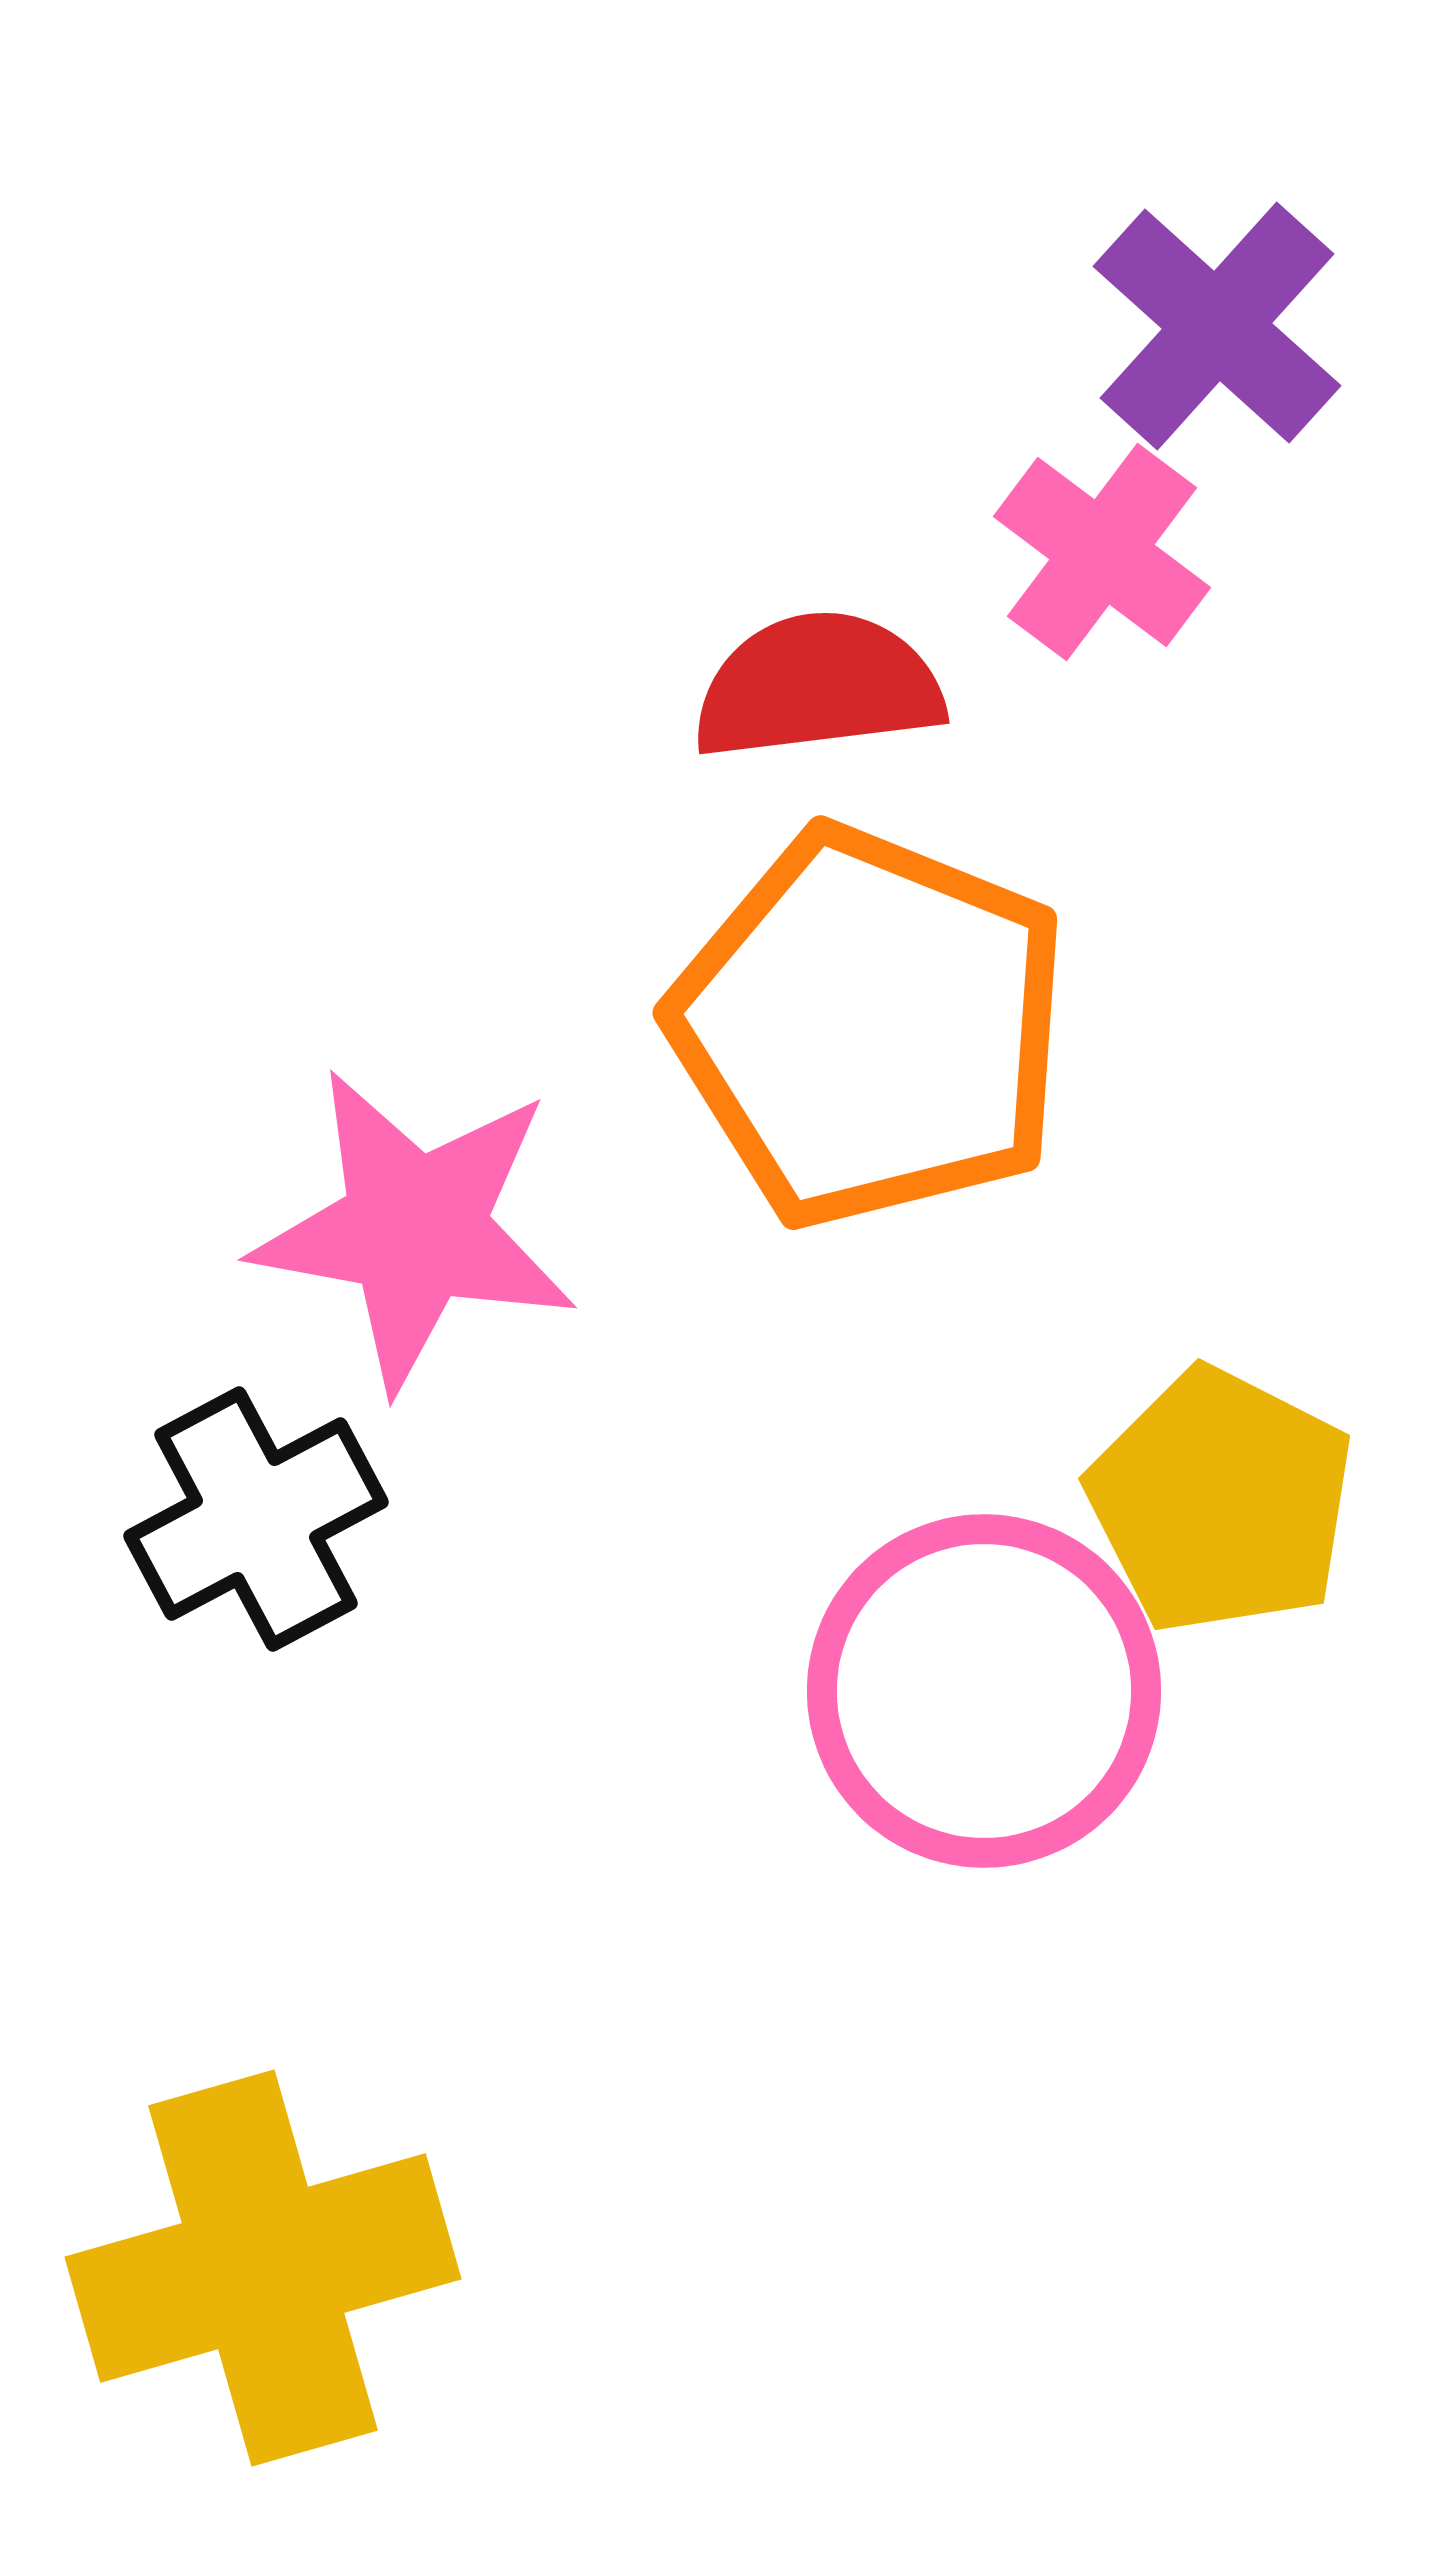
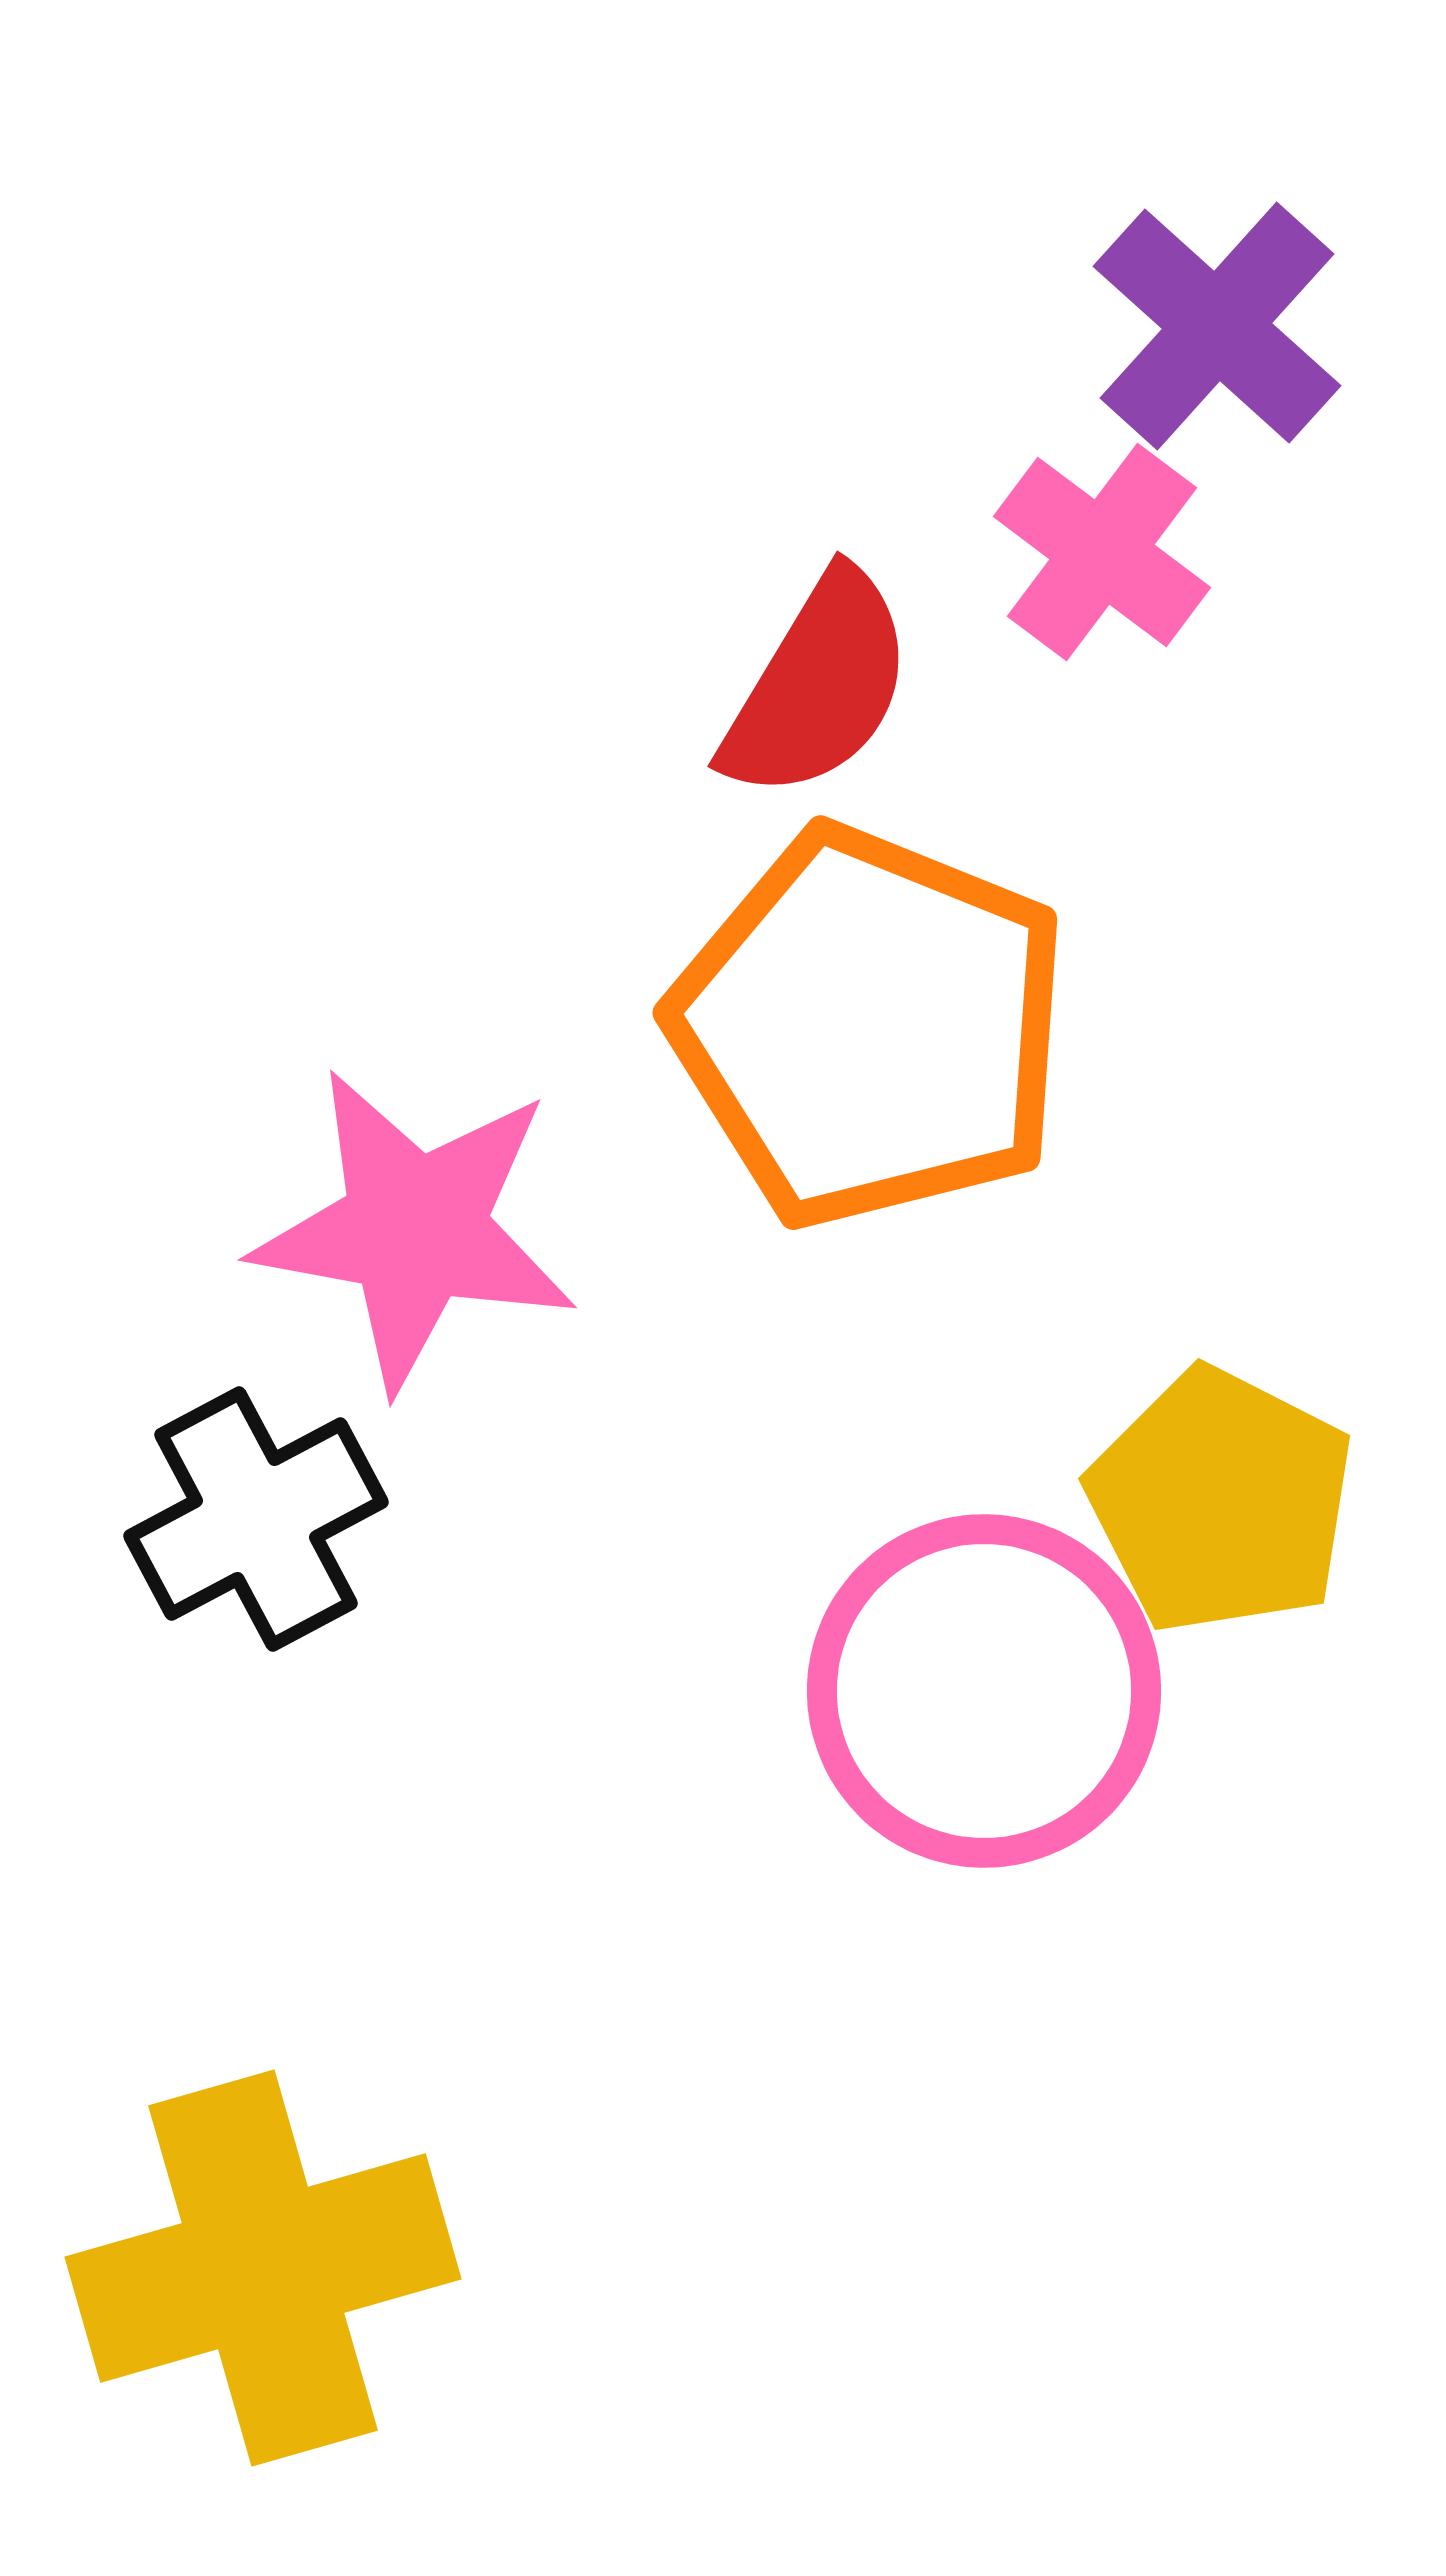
red semicircle: rotated 128 degrees clockwise
